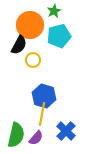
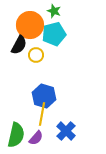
green star: rotated 24 degrees counterclockwise
cyan pentagon: moved 5 px left, 2 px up
yellow circle: moved 3 px right, 5 px up
